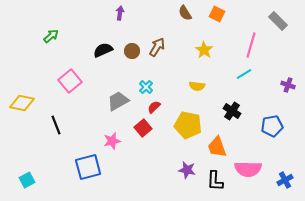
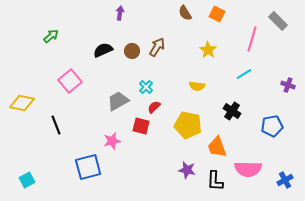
pink line: moved 1 px right, 6 px up
yellow star: moved 4 px right
red square: moved 2 px left, 2 px up; rotated 36 degrees counterclockwise
